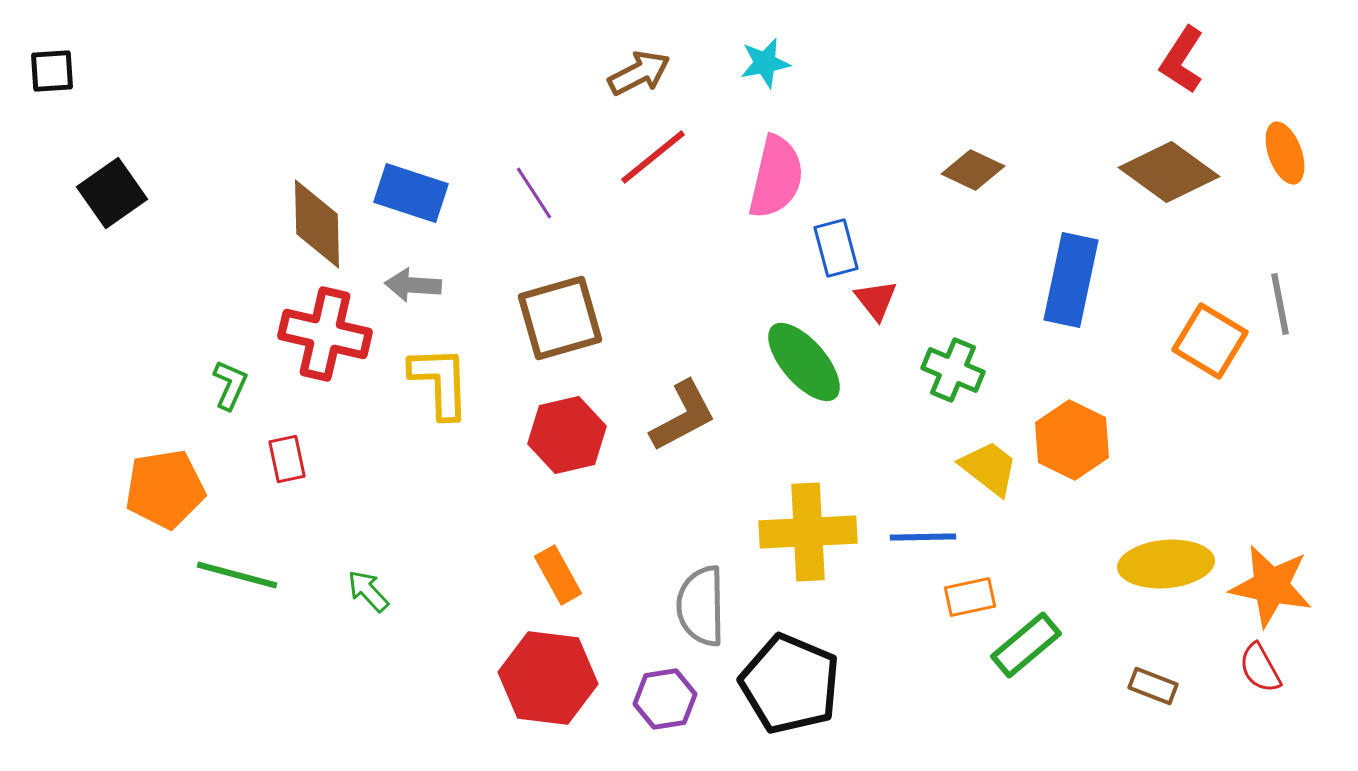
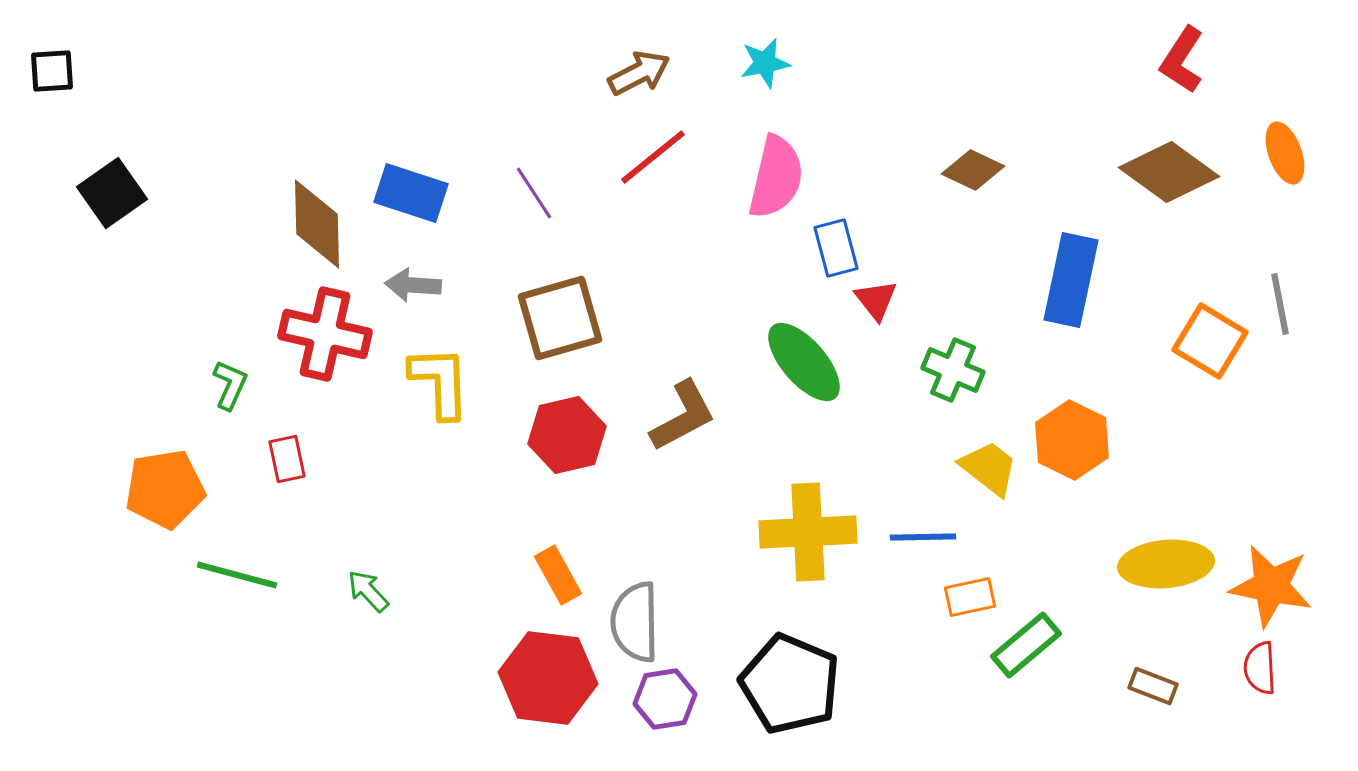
gray semicircle at (701, 606): moved 66 px left, 16 px down
red semicircle at (1260, 668): rotated 26 degrees clockwise
